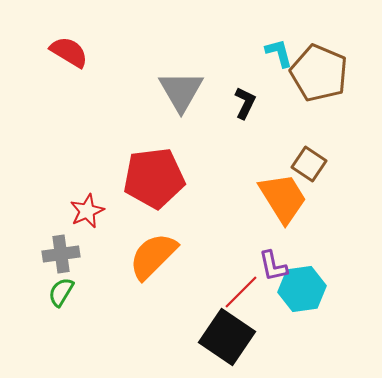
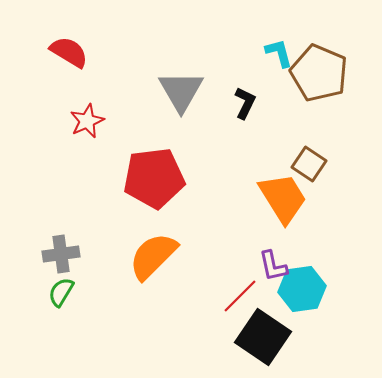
red star: moved 90 px up
red line: moved 1 px left, 4 px down
black square: moved 36 px right
